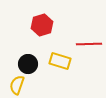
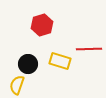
red line: moved 5 px down
